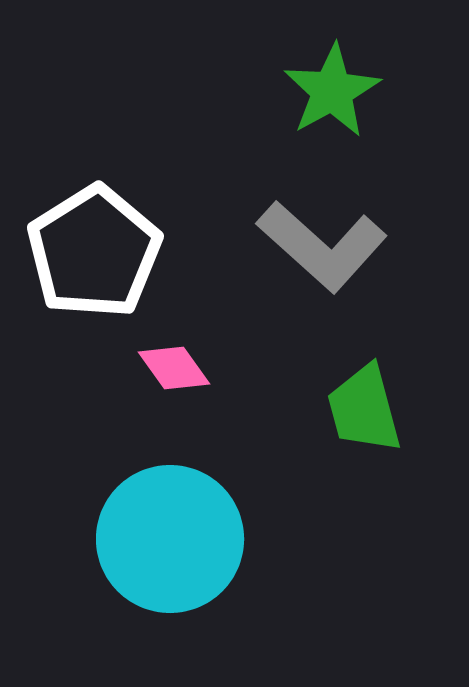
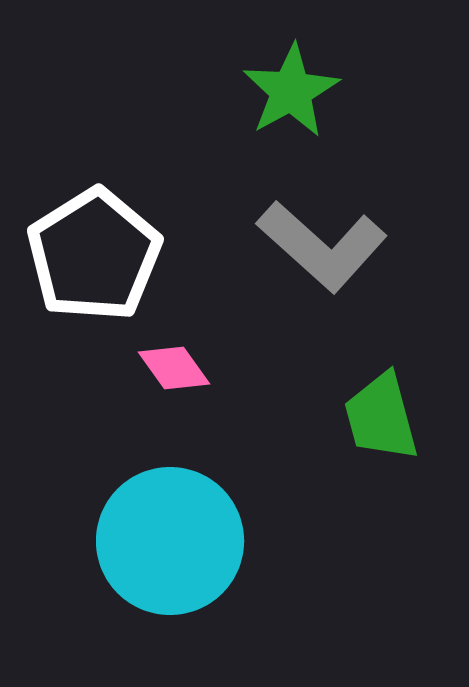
green star: moved 41 px left
white pentagon: moved 3 px down
green trapezoid: moved 17 px right, 8 px down
cyan circle: moved 2 px down
